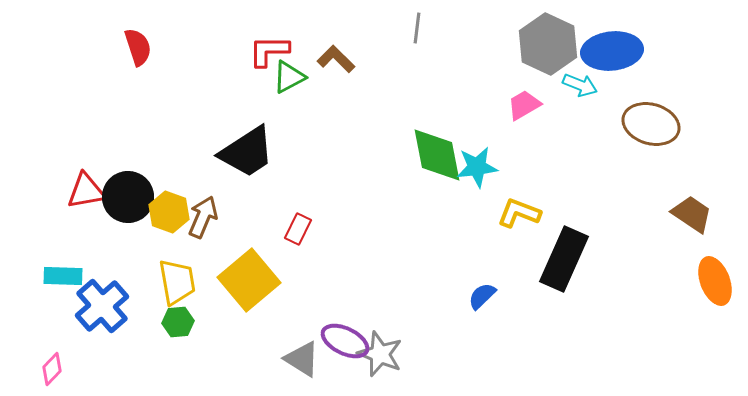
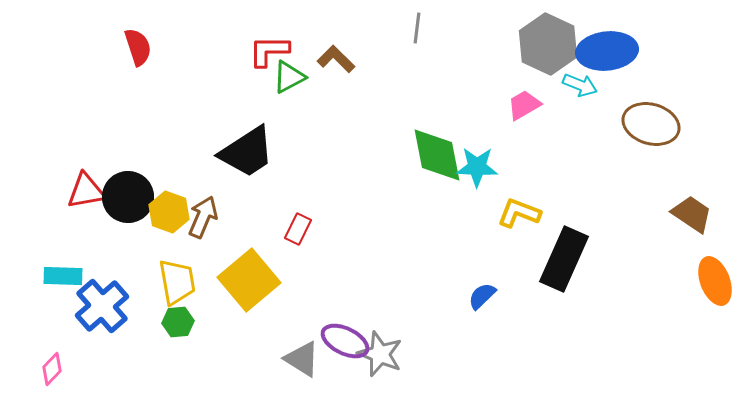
blue ellipse: moved 5 px left
cyan star: rotated 9 degrees clockwise
